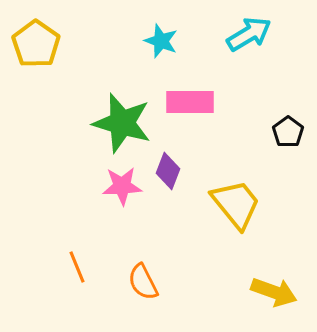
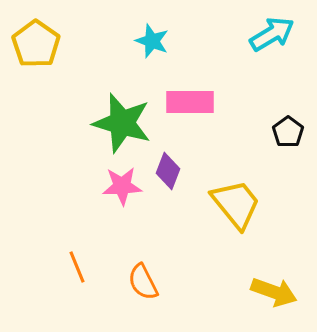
cyan arrow: moved 23 px right
cyan star: moved 9 px left
